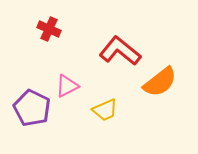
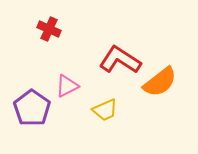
red L-shape: moved 9 px down; rotated 6 degrees counterclockwise
purple pentagon: rotated 9 degrees clockwise
